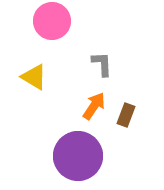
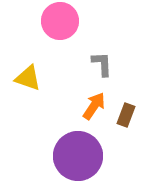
pink circle: moved 8 px right
yellow triangle: moved 6 px left, 1 px down; rotated 12 degrees counterclockwise
